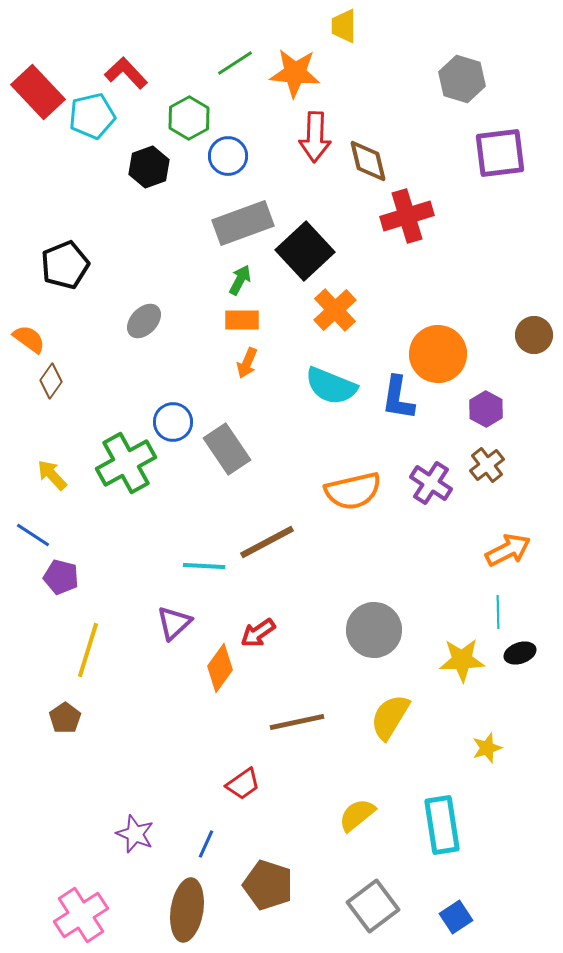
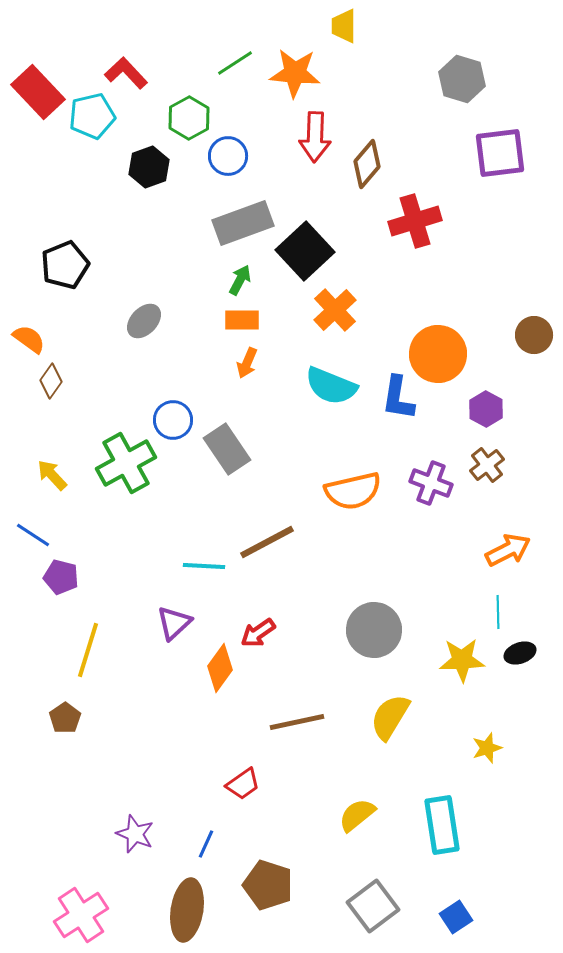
brown diamond at (368, 161): moved 1 px left, 3 px down; rotated 54 degrees clockwise
red cross at (407, 216): moved 8 px right, 5 px down
blue circle at (173, 422): moved 2 px up
purple cross at (431, 483): rotated 12 degrees counterclockwise
